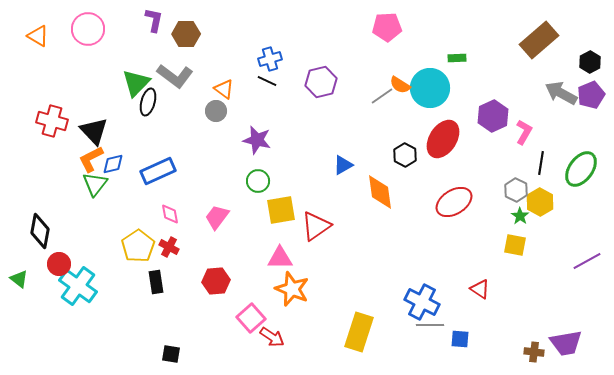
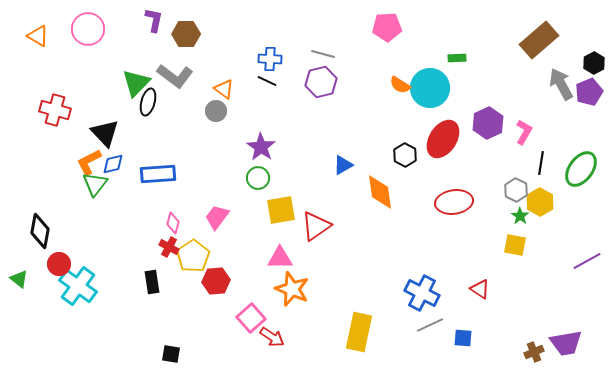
blue cross at (270, 59): rotated 20 degrees clockwise
black hexagon at (590, 62): moved 4 px right, 1 px down
gray arrow at (561, 93): moved 9 px up; rotated 32 degrees clockwise
purple pentagon at (591, 95): moved 2 px left, 3 px up
gray line at (382, 96): moved 59 px left, 42 px up; rotated 50 degrees clockwise
purple hexagon at (493, 116): moved 5 px left, 7 px down
red cross at (52, 121): moved 3 px right, 11 px up
black triangle at (94, 131): moved 11 px right, 2 px down
purple star at (257, 140): moved 4 px right, 7 px down; rotated 20 degrees clockwise
orange L-shape at (91, 159): moved 2 px left, 3 px down
blue rectangle at (158, 171): moved 3 px down; rotated 20 degrees clockwise
green circle at (258, 181): moved 3 px up
red ellipse at (454, 202): rotated 24 degrees clockwise
pink diamond at (170, 214): moved 3 px right, 9 px down; rotated 25 degrees clockwise
yellow pentagon at (138, 246): moved 55 px right, 10 px down
black rectangle at (156, 282): moved 4 px left
blue cross at (422, 302): moved 9 px up
gray line at (430, 325): rotated 24 degrees counterclockwise
yellow rectangle at (359, 332): rotated 6 degrees counterclockwise
blue square at (460, 339): moved 3 px right, 1 px up
brown cross at (534, 352): rotated 30 degrees counterclockwise
